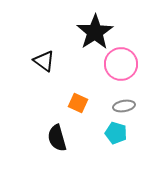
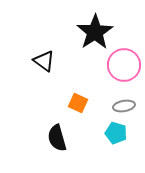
pink circle: moved 3 px right, 1 px down
